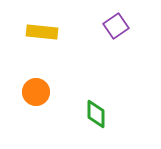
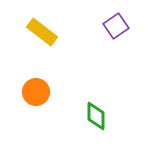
yellow rectangle: rotated 32 degrees clockwise
green diamond: moved 2 px down
